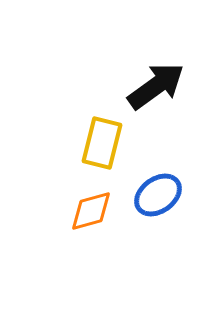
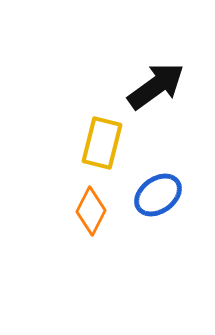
orange diamond: rotated 48 degrees counterclockwise
